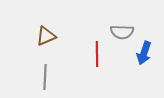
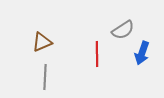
gray semicircle: moved 1 px right, 2 px up; rotated 35 degrees counterclockwise
brown triangle: moved 4 px left, 6 px down
blue arrow: moved 2 px left
